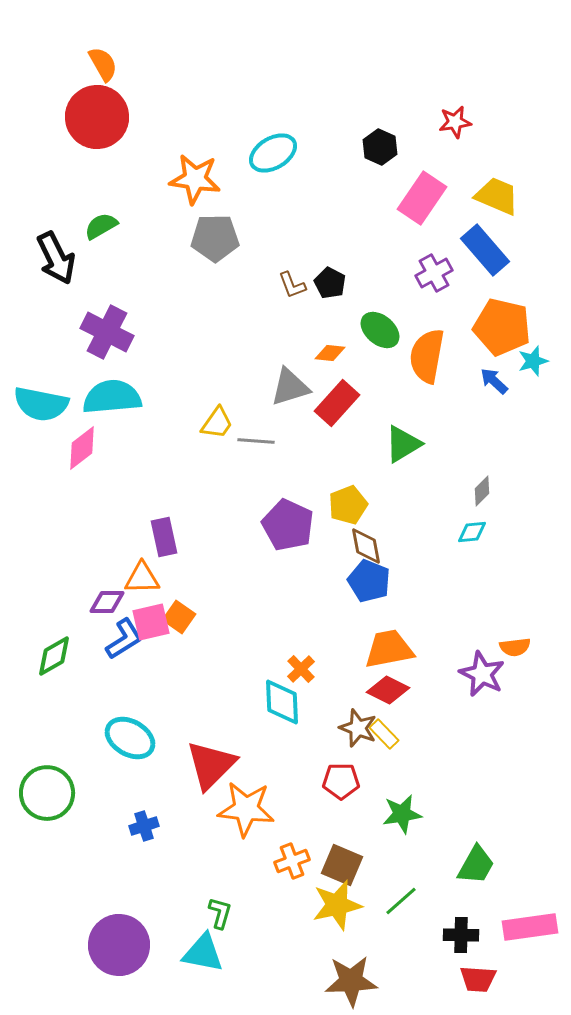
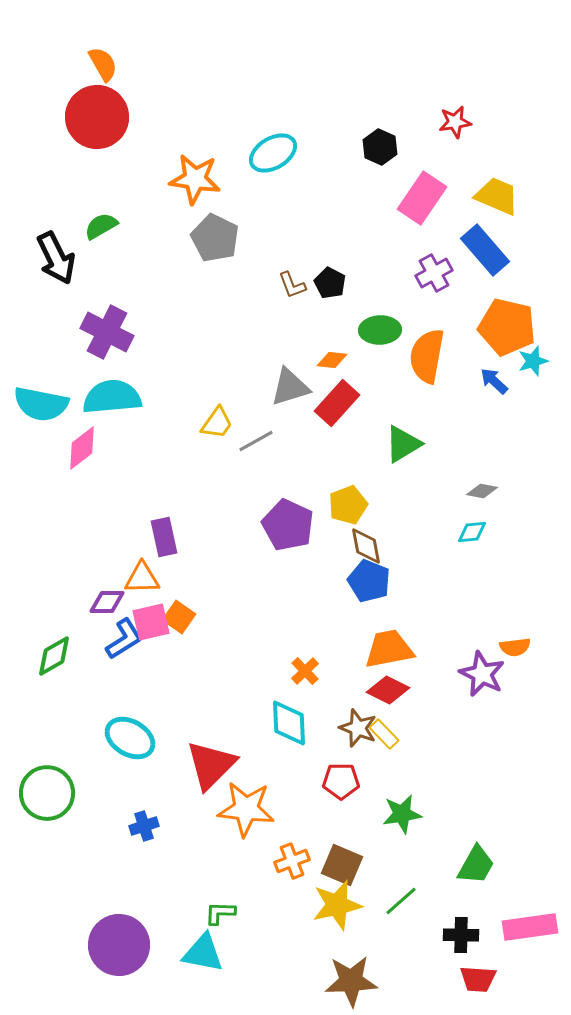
gray pentagon at (215, 238): rotated 27 degrees clockwise
orange pentagon at (502, 327): moved 5 px right
green ellipse at (380, 330): rotated 42 degrees counterclockwise
orange diamond at (330, 353): moved 2 px right, 7 px down
gray line at (256, 441): rotated 33 degrees counterclockwise
gray diamond at (482, 491): rotated 56 degrees clockwise
orange cross at (301, 669): moved 4 px right, 2 px down
cyan diamond at (282, 702): moved 7 px right, 21 px down
green L-shape at (220, 913): rotated 104 degrees counterclockwise
